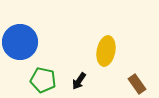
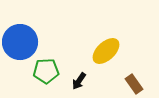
yellow ellipse: rotated 36 degrees clockwise
green pentagon: moved 3 px right, 9 px up; rotated 15 degrees counterclockwise
brown rectangle: moved 3 px left
